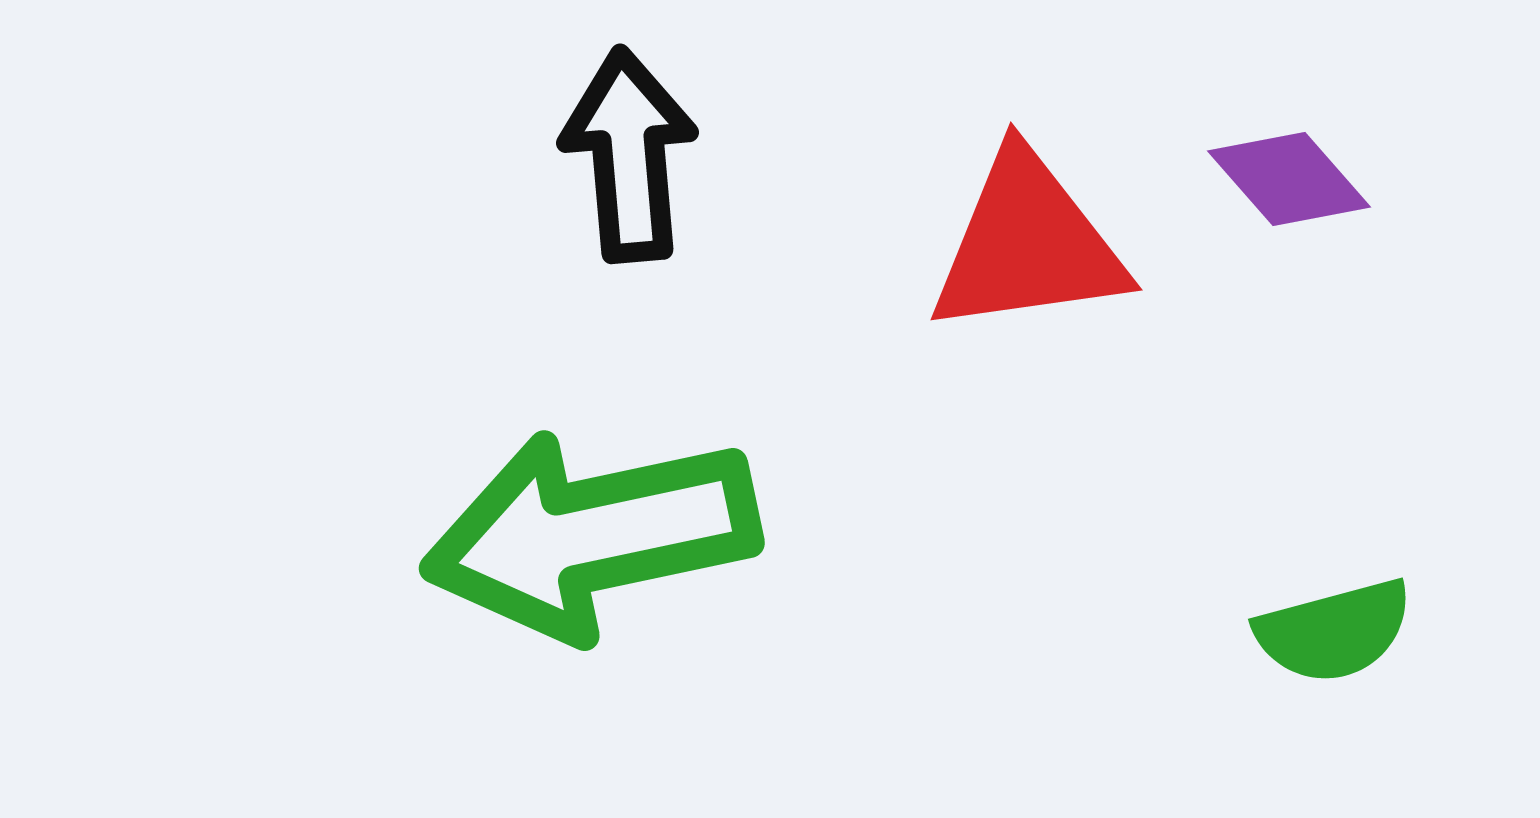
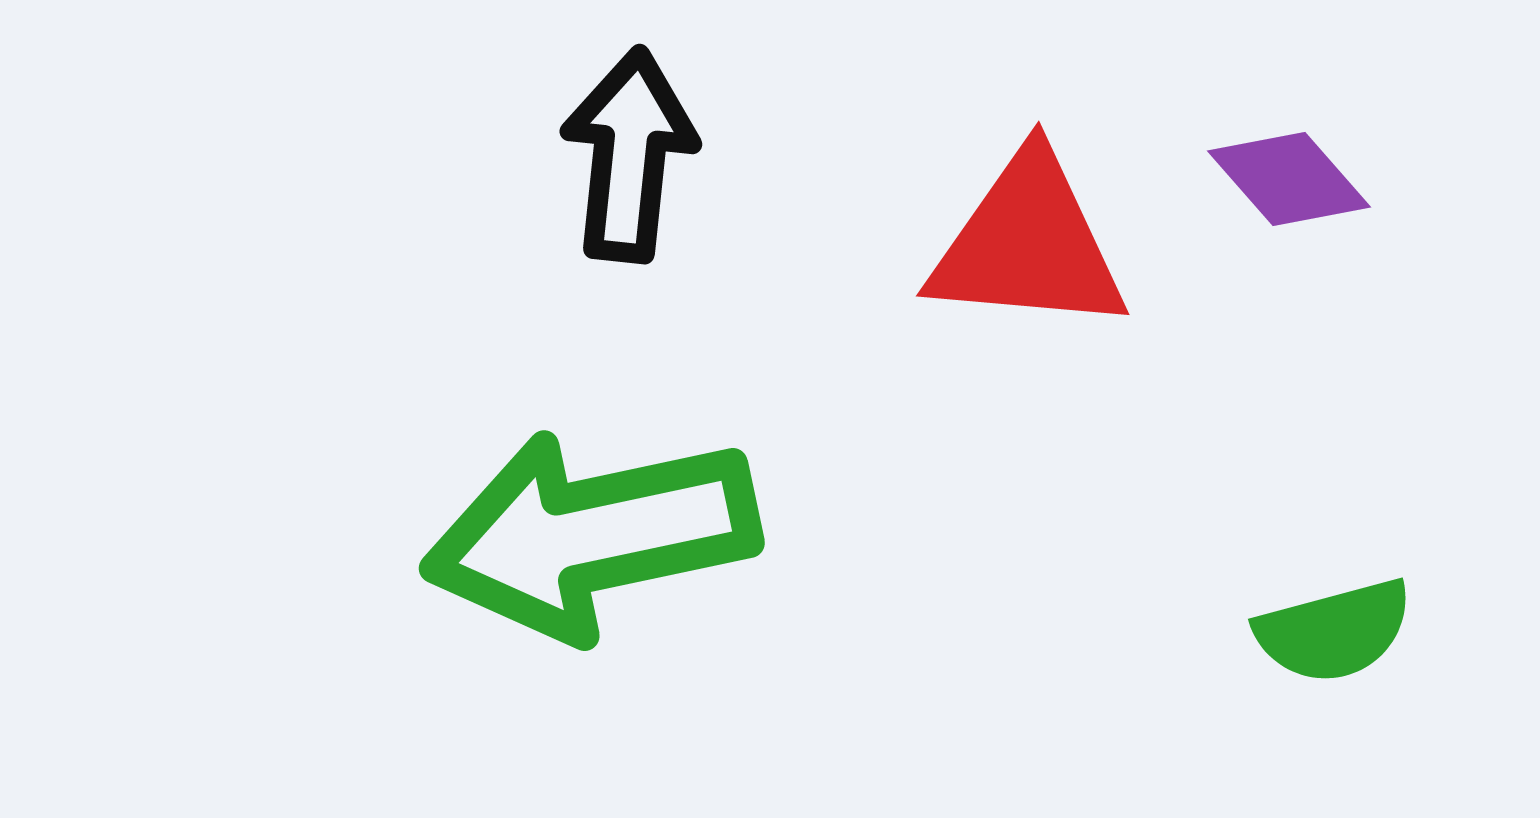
black arrow: rotated 11 degrees clockwise
red triangle: rotated 13 degrees clockwise
